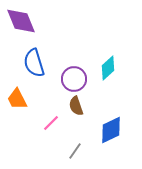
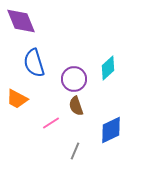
orange trapezoid: rotated 35 degrees counterclockwise
pink line: rotated 12 degrees clockwise
gray line: rotated 12 degrees counterclockwise
